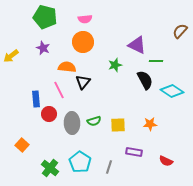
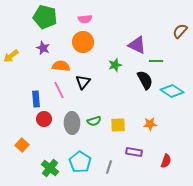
orange semicircle: moved 6 px left, 1 px up
red circle: moved 5 px left, 5 px down
red semicircle: rotated 96 degrees counterclockwise
